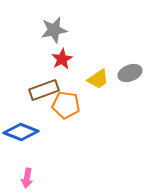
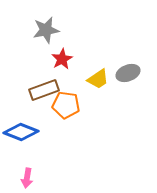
gray star: moved 8 px left
gray ellipse: moved 2 px left
